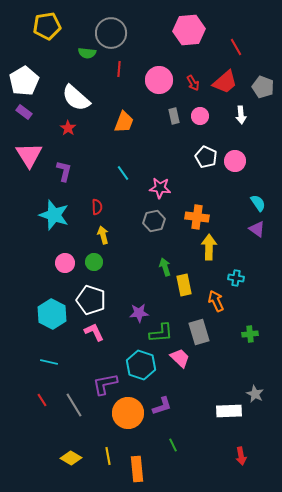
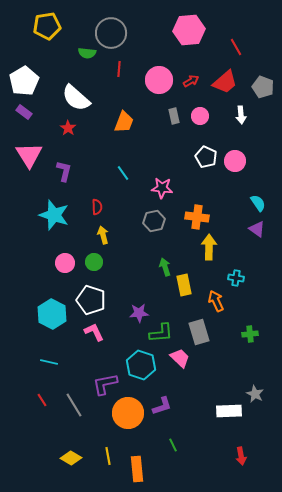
red arrow at (193, 83): moved 2 px left, 2 px up; rotated 91 degrees counterclockwise
pink star at (160, 188): moved 2 px right
